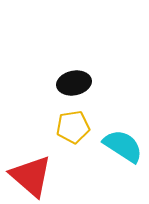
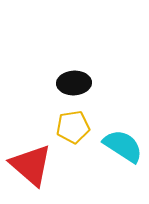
black ellipse: rotated 8 degrees clockwise
red triangle: moved 11 px up
